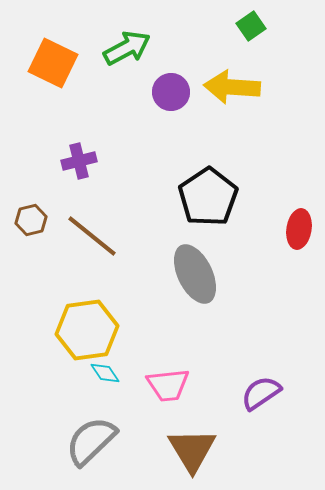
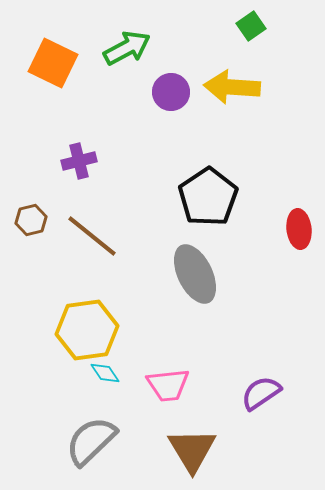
red ellipse: rotated 15 degrees counterclockwise
